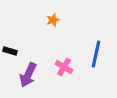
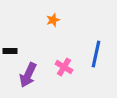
black rectangle: rotated 16 degrees counterclockwise
